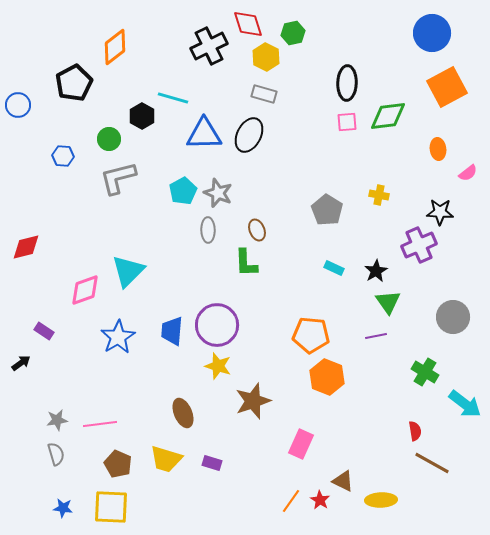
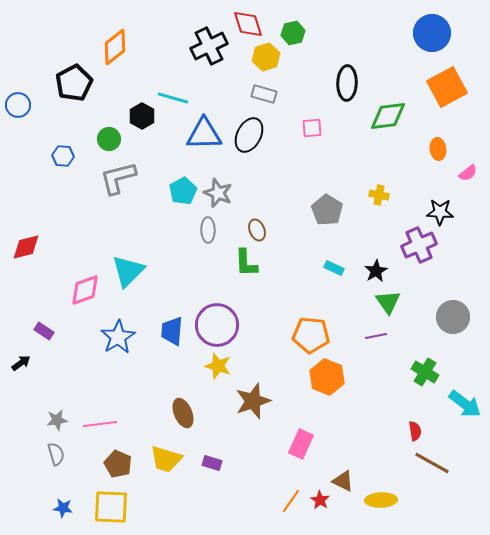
yellow hexagon at (266, 57): rotated 16 degrees clockwise
pink square at (347, 122): moved 35 px left, 6 px down
